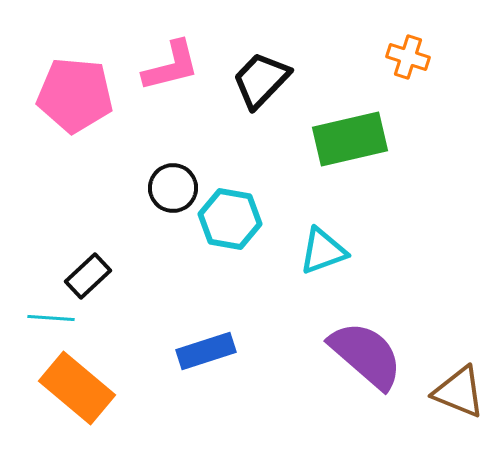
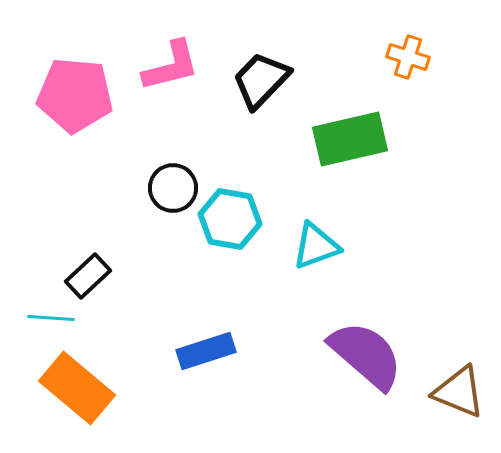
cyan triangle: moved 7 px left, 5 px up
